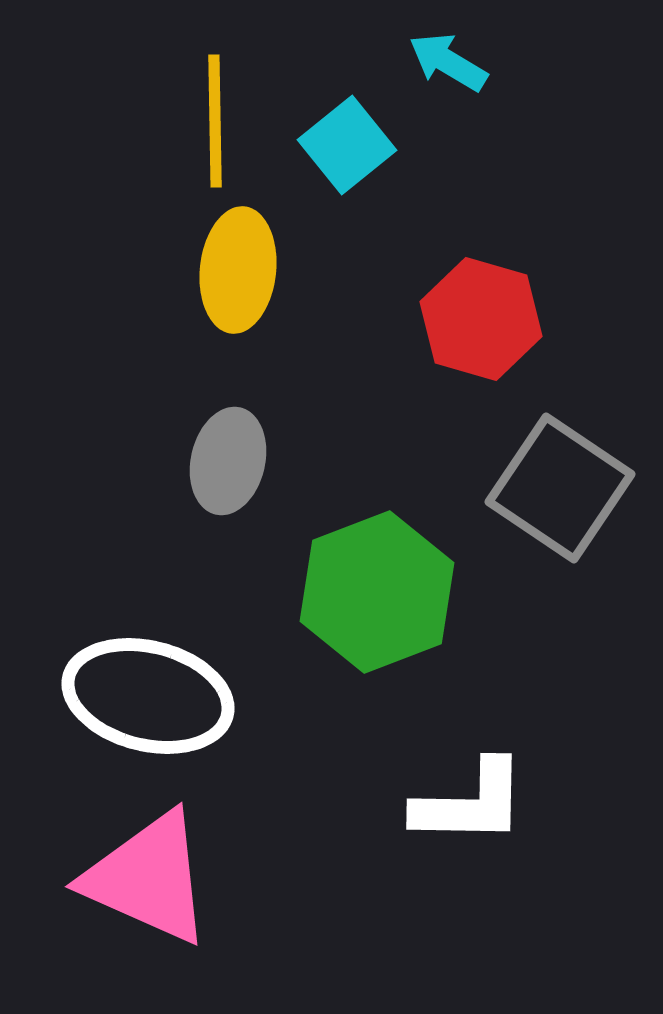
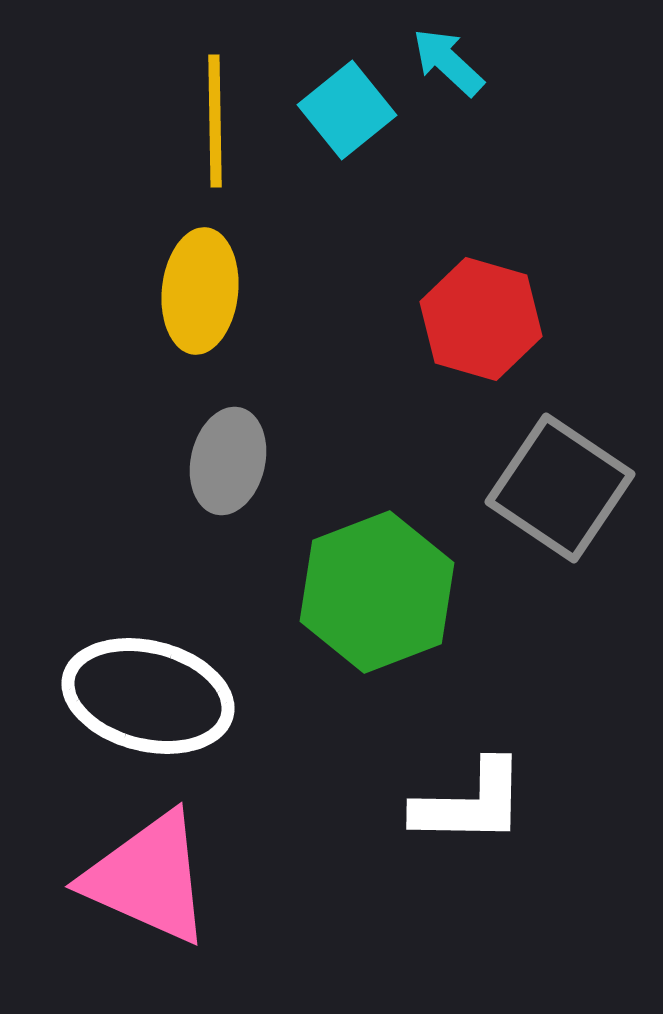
cyan arrow: rotated 12 degrees clockwise
cyan square: moved 35 px up
yellow ellipse: moved 38 px left, 21 px down
